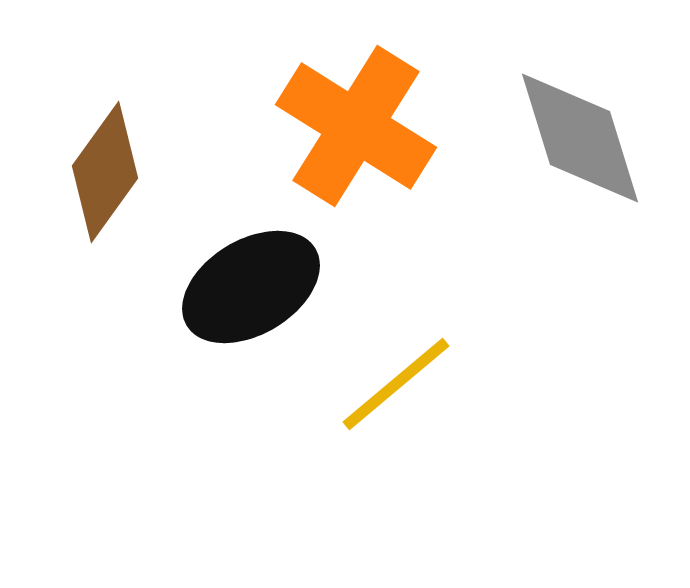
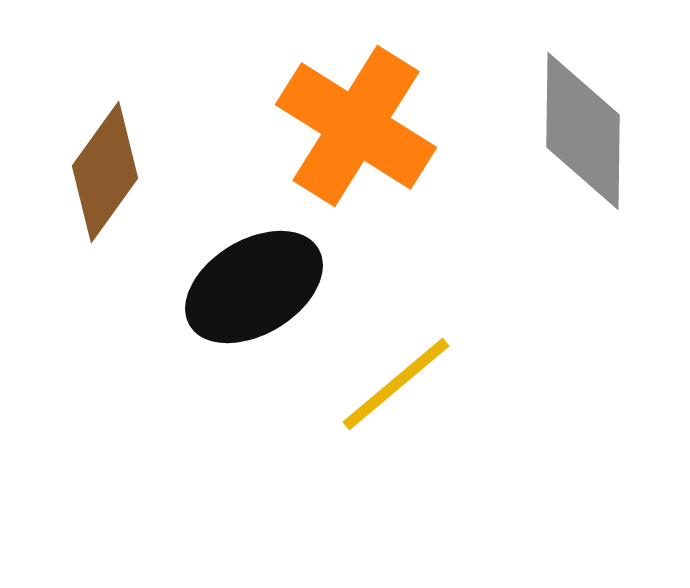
gray diamond: moved 3 px right, 7 px up; rotated 18 degrees clockwise
black ellipse: moved 3 px right
